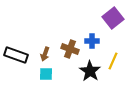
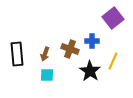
black rectangle: moved 1 px right, 1 px up; rotated 65 degrees clockwise
cyan square: moved 1 px right, 1 px down
